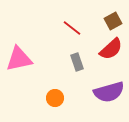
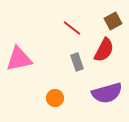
red semicircle: moved 7 px left, 1 px down; rotated 20 degrees counterclockwise
purple semicircle: moved 2 px left, 1 px down
